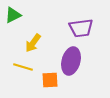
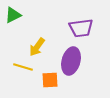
yellow arrow: moved 4 px right, 4 px down
